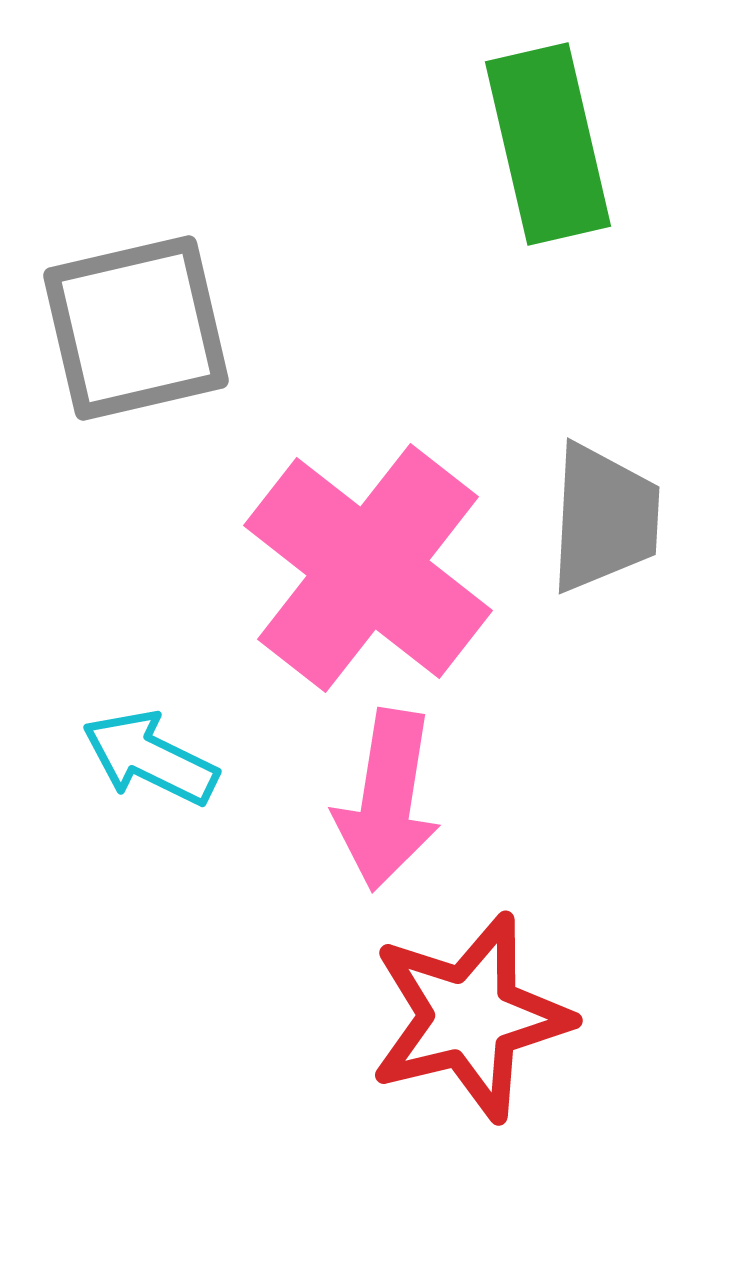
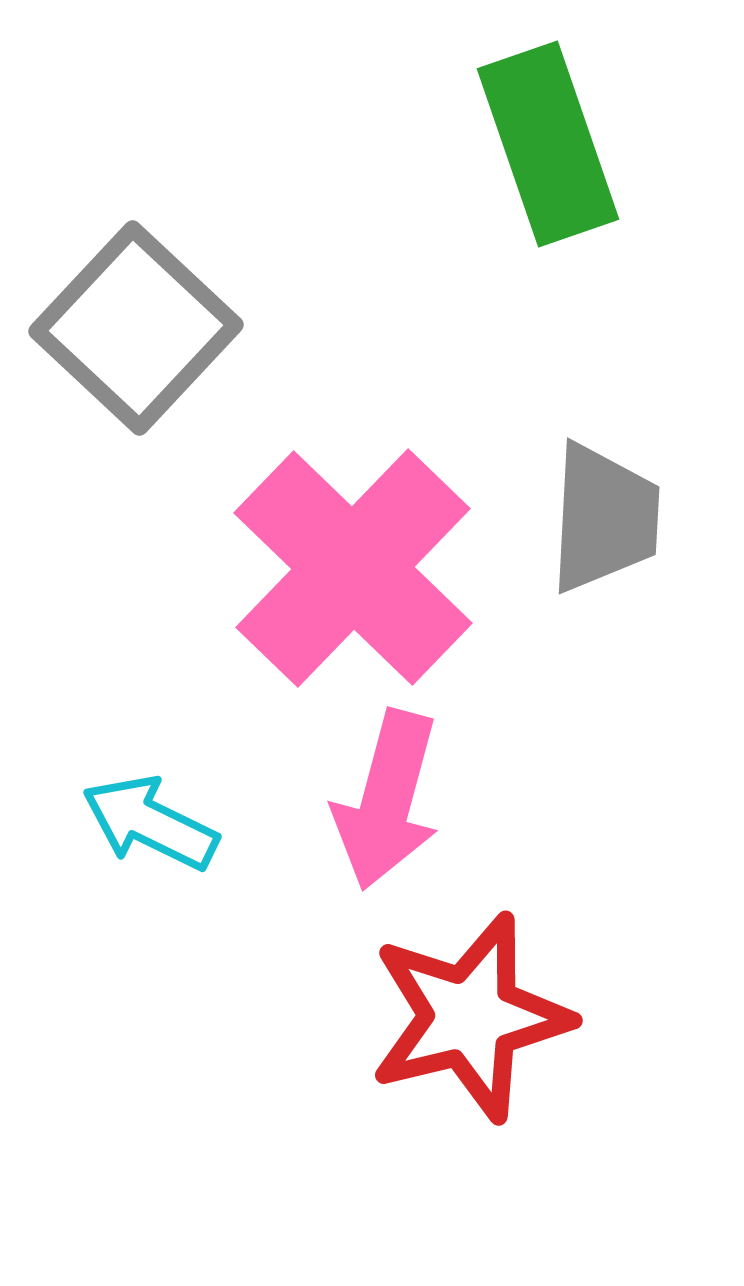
green rectangle: rotated 6 degrees counterclockwise
gray square: rotated 34 degrees counterclockwise
pink cross: moved 15 px left; rotated 6 degrees clockwise
cyan arrow: moved 65 px down
pink arrow: rotated 6 degrees clockwise
